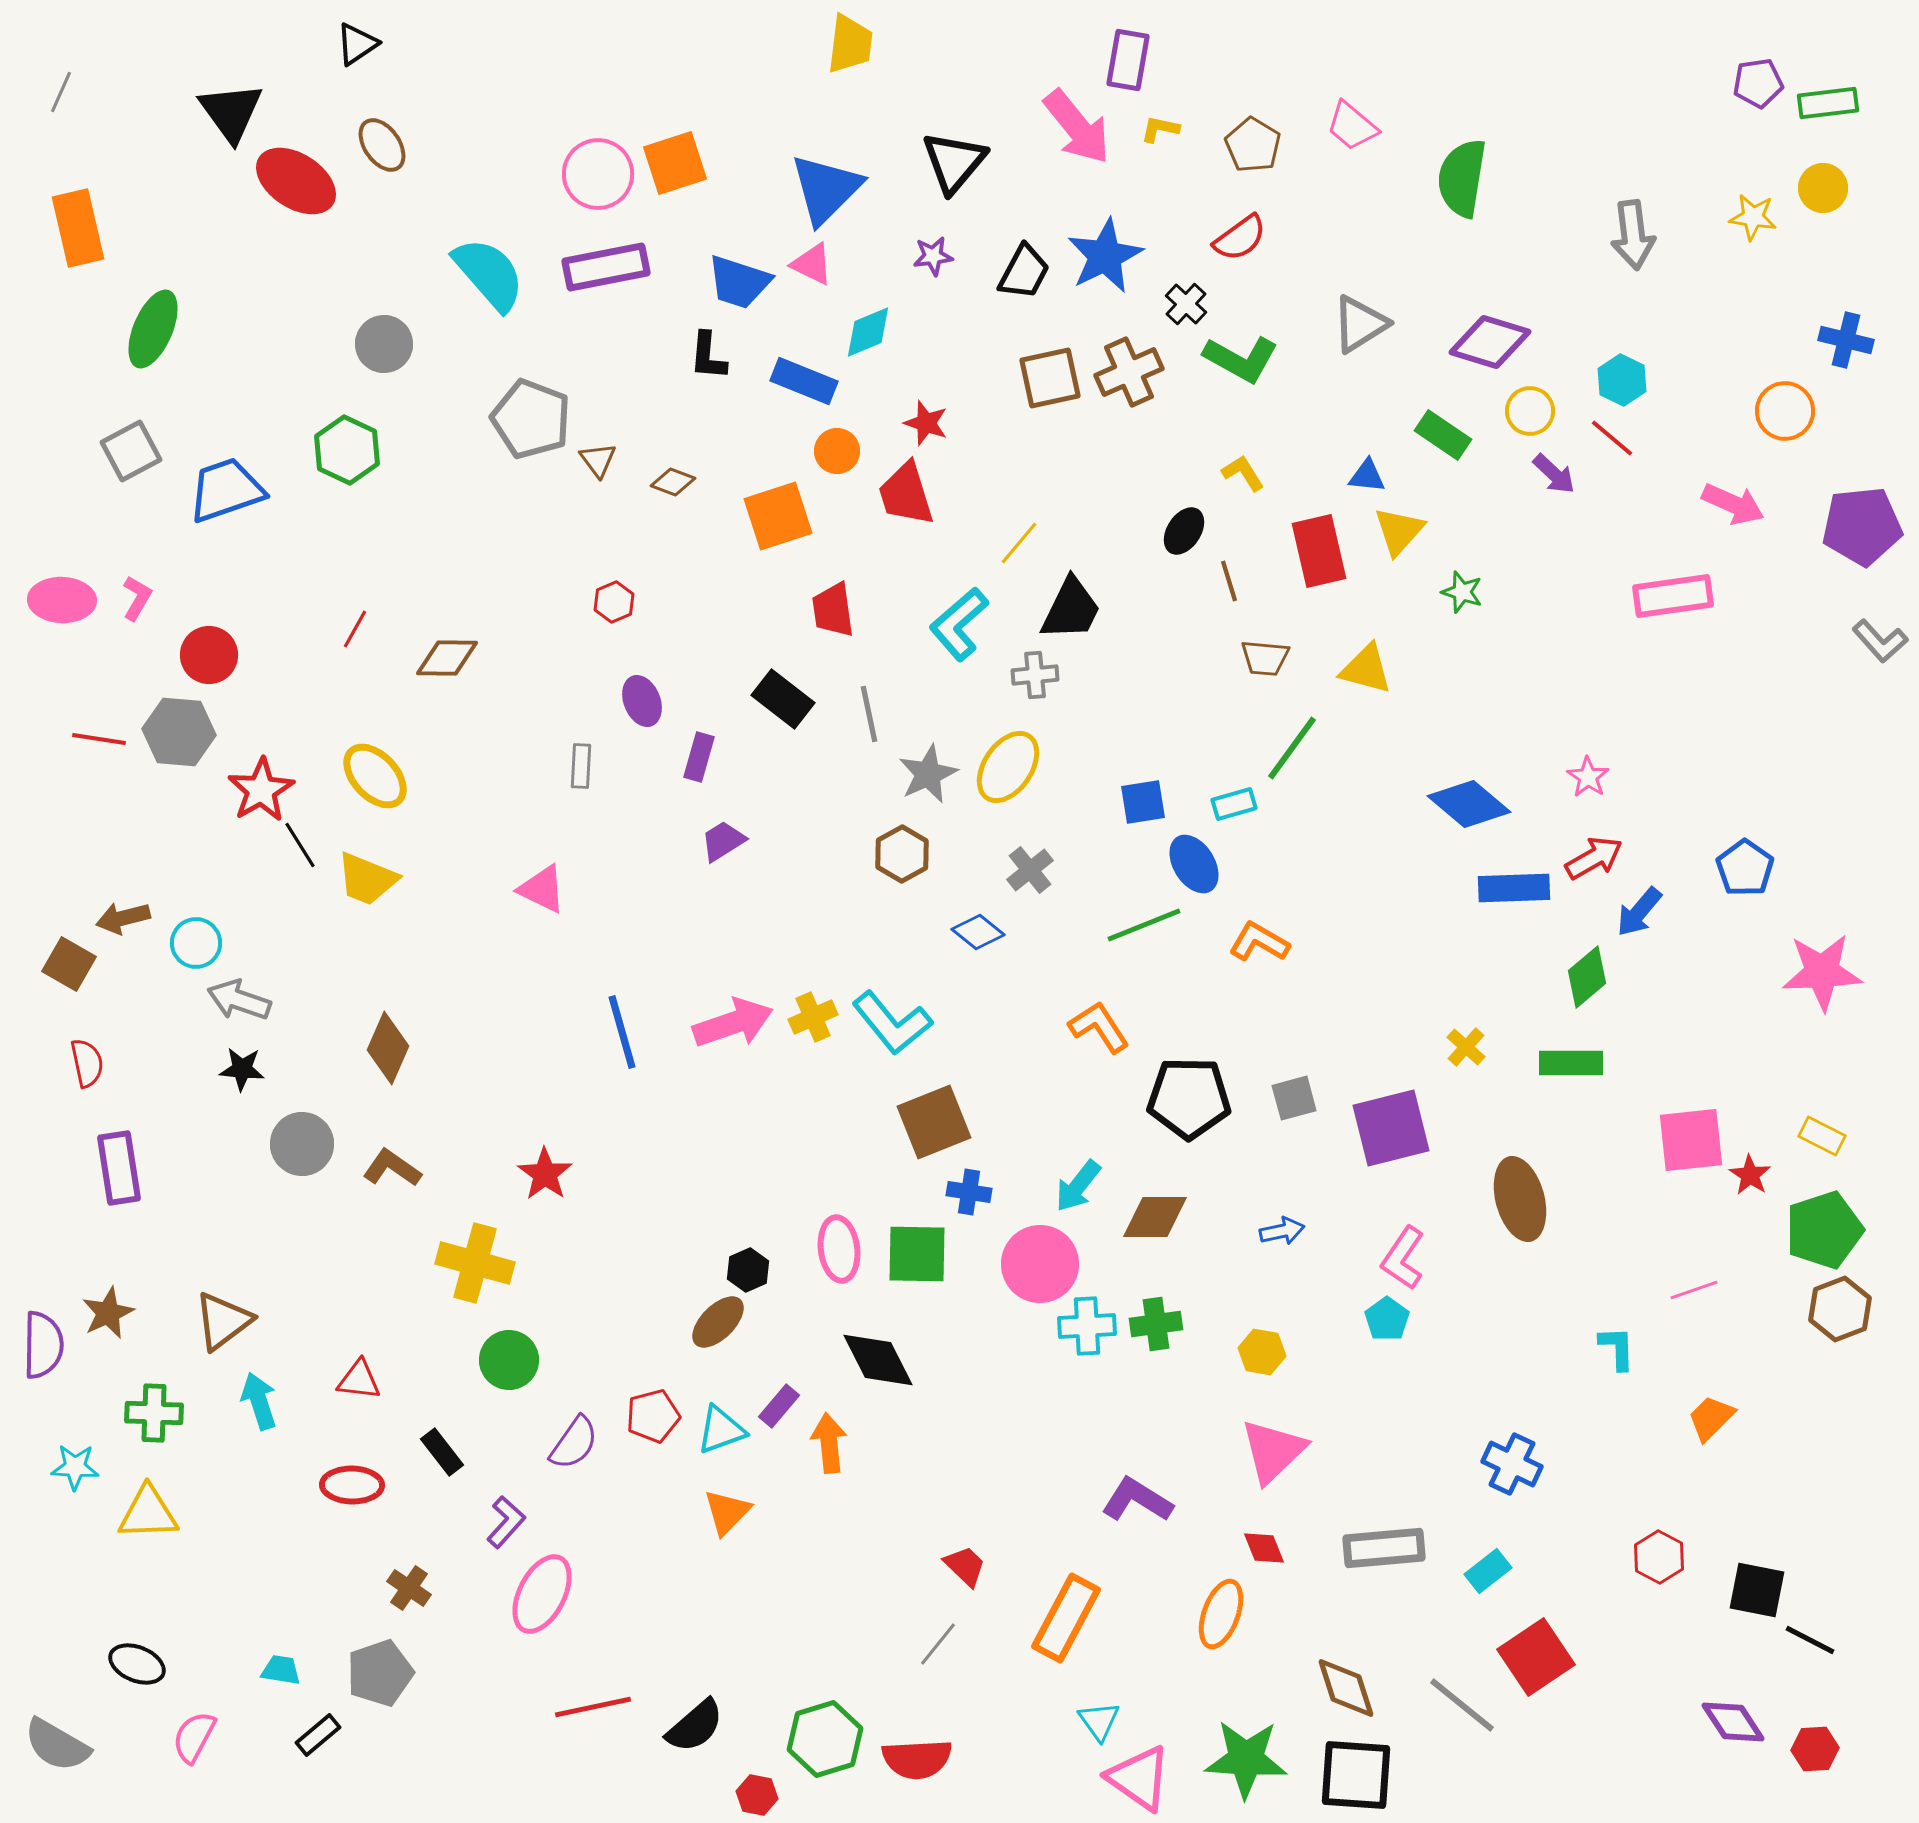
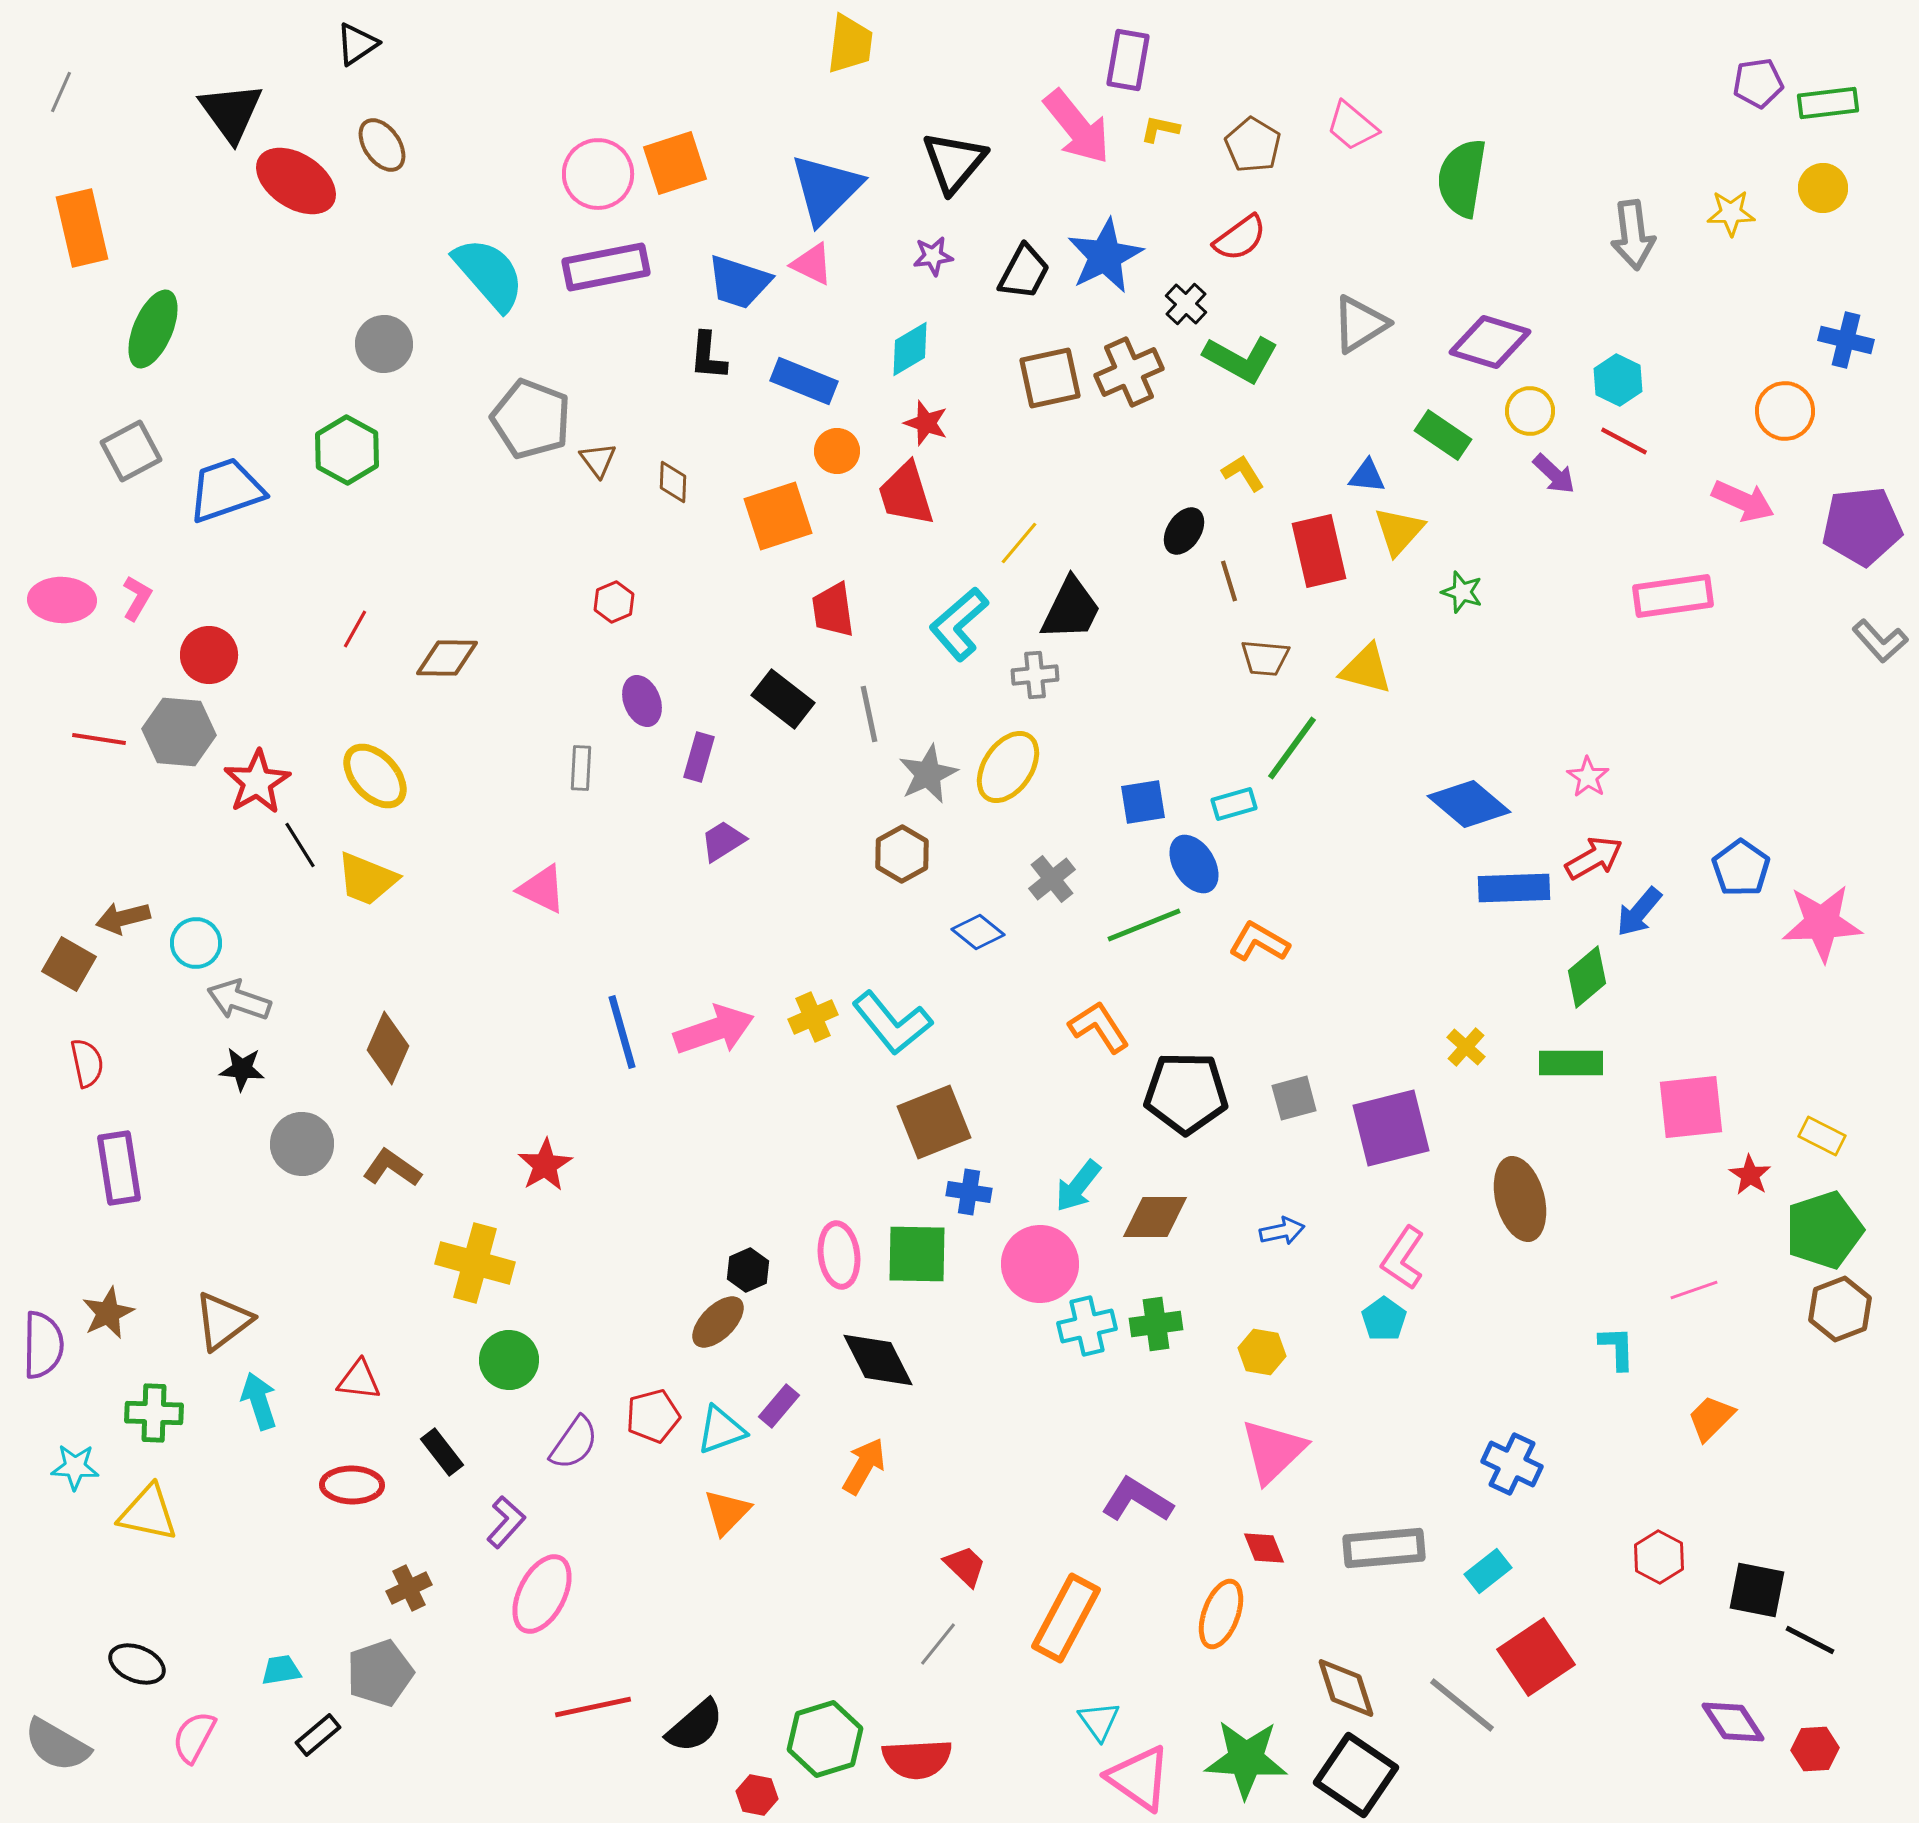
yellow star at (1753, 217): moved 22 px left, 4 px up; rotated 9 degrees counterclockwise
orange rectangle at (78, 228): moved 4 px right
cyan diamond at (868, 332): moved 42 px right, 17 px down; rotated 8 degrees counterclockwise
cyan hexagon at (1622, 380): moved 4 px left
red line at (1612, 438): moved 12 px right, 3 px down; rotated 12 degrees counterclockwise
green hexagon at (347, 450): rotated 4 degrees clockwise
brown diamond at (673, 482): rotated 72 degrees clockwise
pink arrow at (1733, 504): moved 10 px right, 3 px up
gray rectangle at (581, 766): moved 2 px down
red star at (261, 790): moved 4 px left, 8 px up
blue pentagon at (1745, 868): moved 4 px left
gray cross at (1030, 870): moved 22 px right, 9 px down
pink star at (1822, 972): moved 49 px up
pink arrow at (733, 1023): moved 19 px left, 7 px down
black pentagon at (1189, 1098): moved 3 px left, 5 px up
pink square at (1691, 1140): moved 33 px up
red star at (545, 1174): moved 9 px up; rotated 6 degrees clockwise
pink ellipse at (839, 1249): moved 6 px down
cyan pentagon at (1387, 1319): moved 3 px left
cyan cross at (1087, 1326): rotated 10 degrees counterclockwise
orange arrow at (829, 1443): moved 35 px right, 23 px down; rotated 36 degrees clockwise
yellow triangle at (148, 1513): rotated 14 degrees clockwise
brown cross at (409, 1588): rotated 30 degrees clockwise
cyan trapezoid at (281, 1670): rotated 18 degrees counterclockwise
black square at (1356, 1775): rotated 30 degrees clockwise
